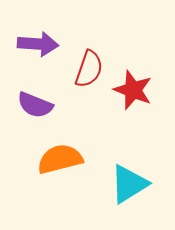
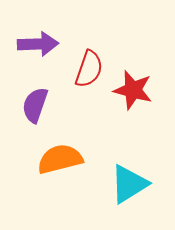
purple arrow: rotated 6 degrees counterclockwise
red star: rotated 6 degrees counterclockwise
purple semicircle: rotated 87 degrees clockwise
